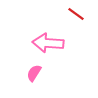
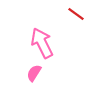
pink arrow: moved 6 px left; rotated 60 degrees clockwise
